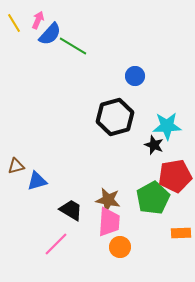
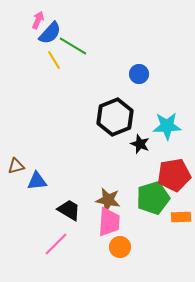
yellow line: moved 40 px right, 37 px down
blue semicircle: moved 1 px up
blue circle: moved 4 px right, 2 px up
black hexagon: rotated 6 degrees counterclockwise
black star: moved 14 px left, 1 px up
red pentagon: moved 1 px left, 1 px up
blue triangle: rotated 10 degrees clockwise
green pentagon: rotated 12 degrees clockwise
black trapezoid: moved 2 px left
orange rectangle: moved 16 px up
